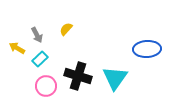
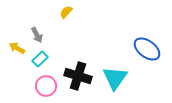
yellow semicircle: moved 17 px up
blue ellipse: rotated 40 degrees clockwise
